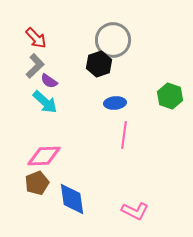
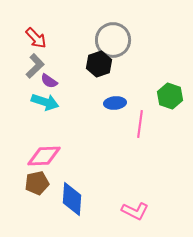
cyan arrow: rotated 24 degrees counterclockwise
pink line: moved 16 px right, 11 px up
brown pentagon: rotated 10 degrees clockwise
blue diamond: rotated 12 degrees clockwise
